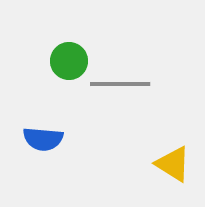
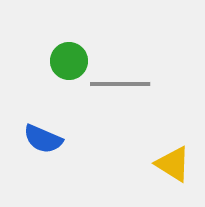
blue semicircle: rotated 18 degrees clockwise
